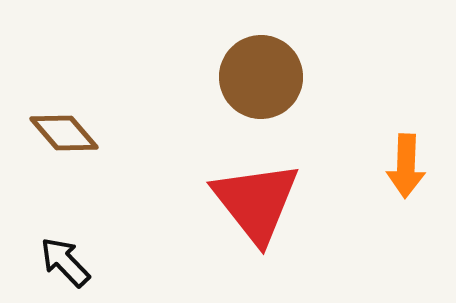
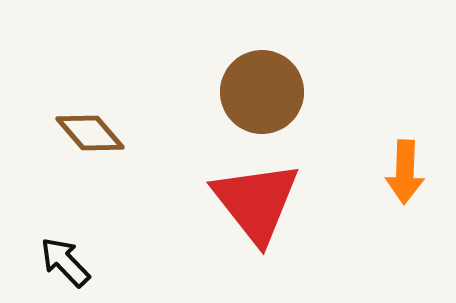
brown circle: moved 1 px right, 15 px down
brown diamond: moved 26 px right
orange arrow: moved 1 px left, 6 px down
